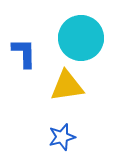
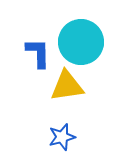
cyan circle: moved 4 px down
blue L-shape: moved 14 px right
